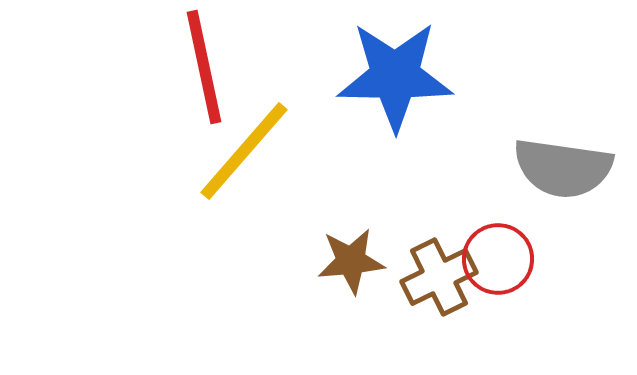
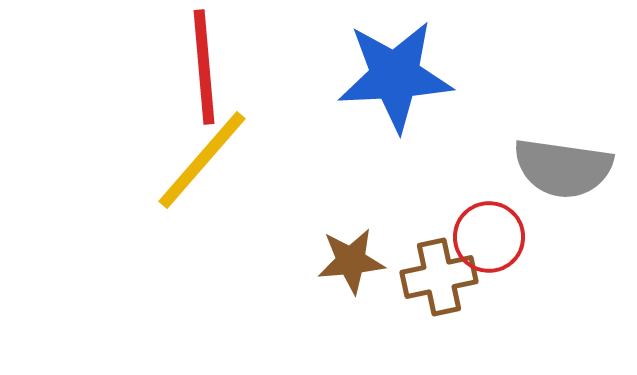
red line: rotated 7 degrees clockwise
blue star: rotated 4 degrees counterclockwise
yellow line: moved 42 px left, 9 px down
red circle: moved 9 px left, 22 px up
brown cross: rotated 14 degrees clockwise
